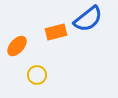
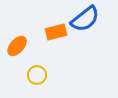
blue semicircle: moved 3 px left
